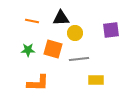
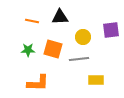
black triangle: moved 1 px left, 1 px up
yellow circle: moved 8 px right, 4 px down
